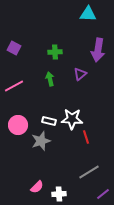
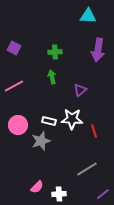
cyan triangle: moved 2 px down
purple triangle: moved 16 px down
green arrow: moved 2 px right, 2 px up
red line: moved 8 px right, 6 px up
gray line: moved 2 px left, 3 px up
